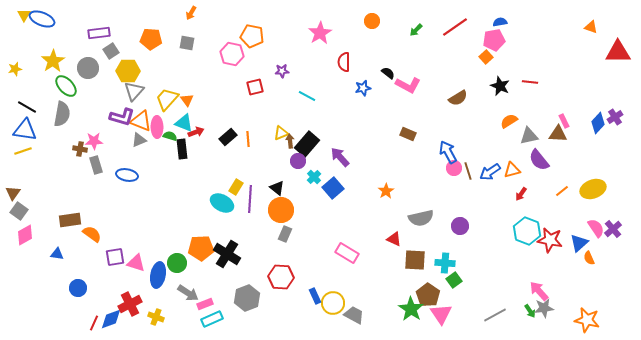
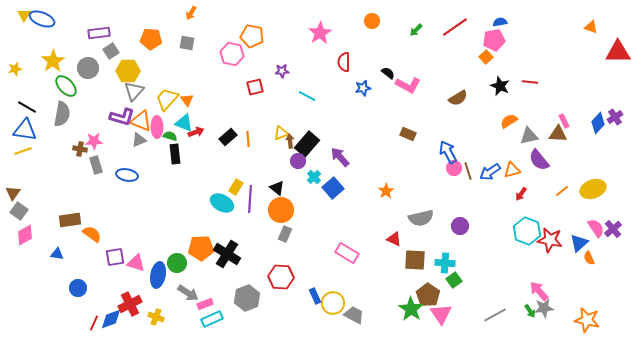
black rectangle at (182, 149): moved 7 px left, 5 px down
